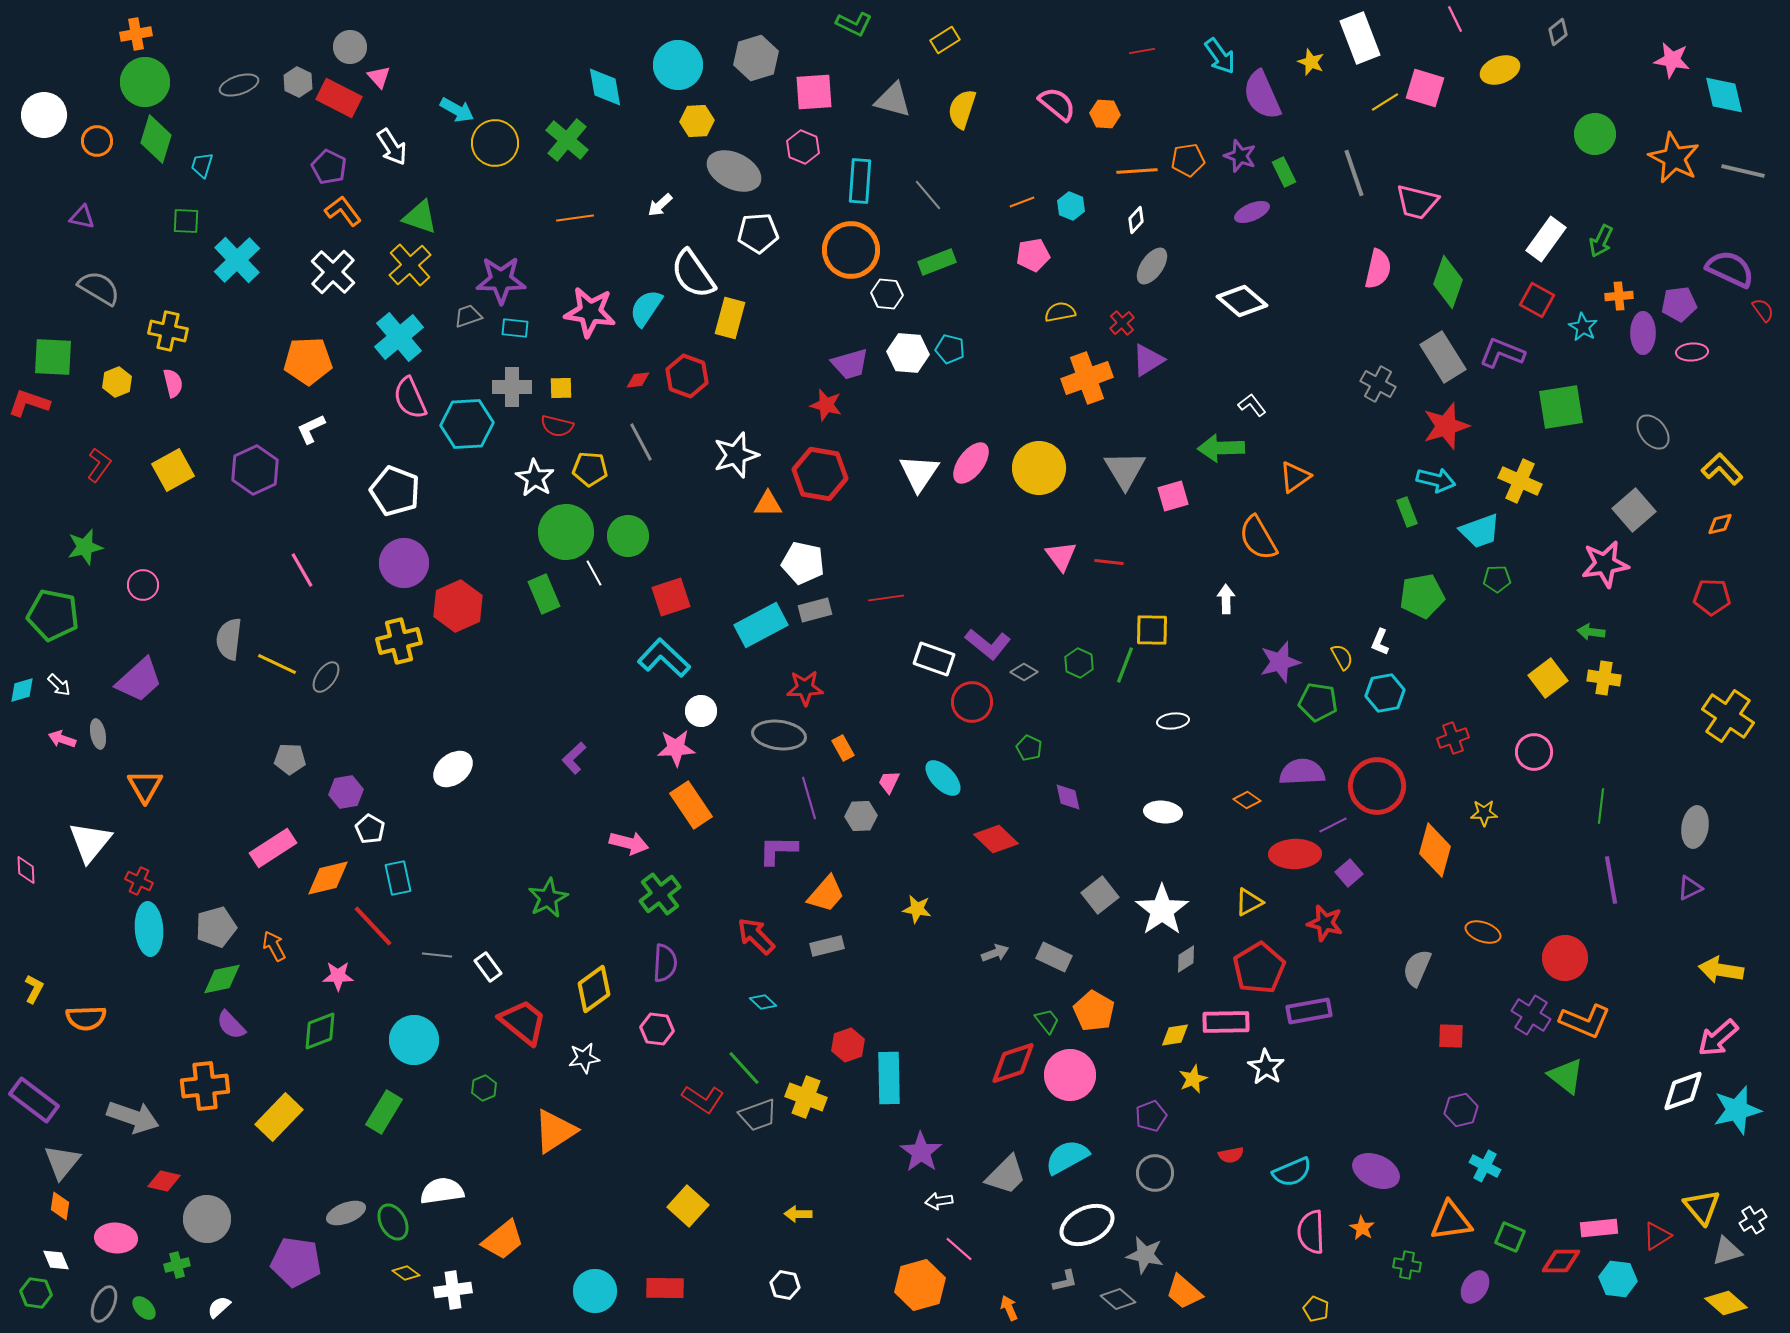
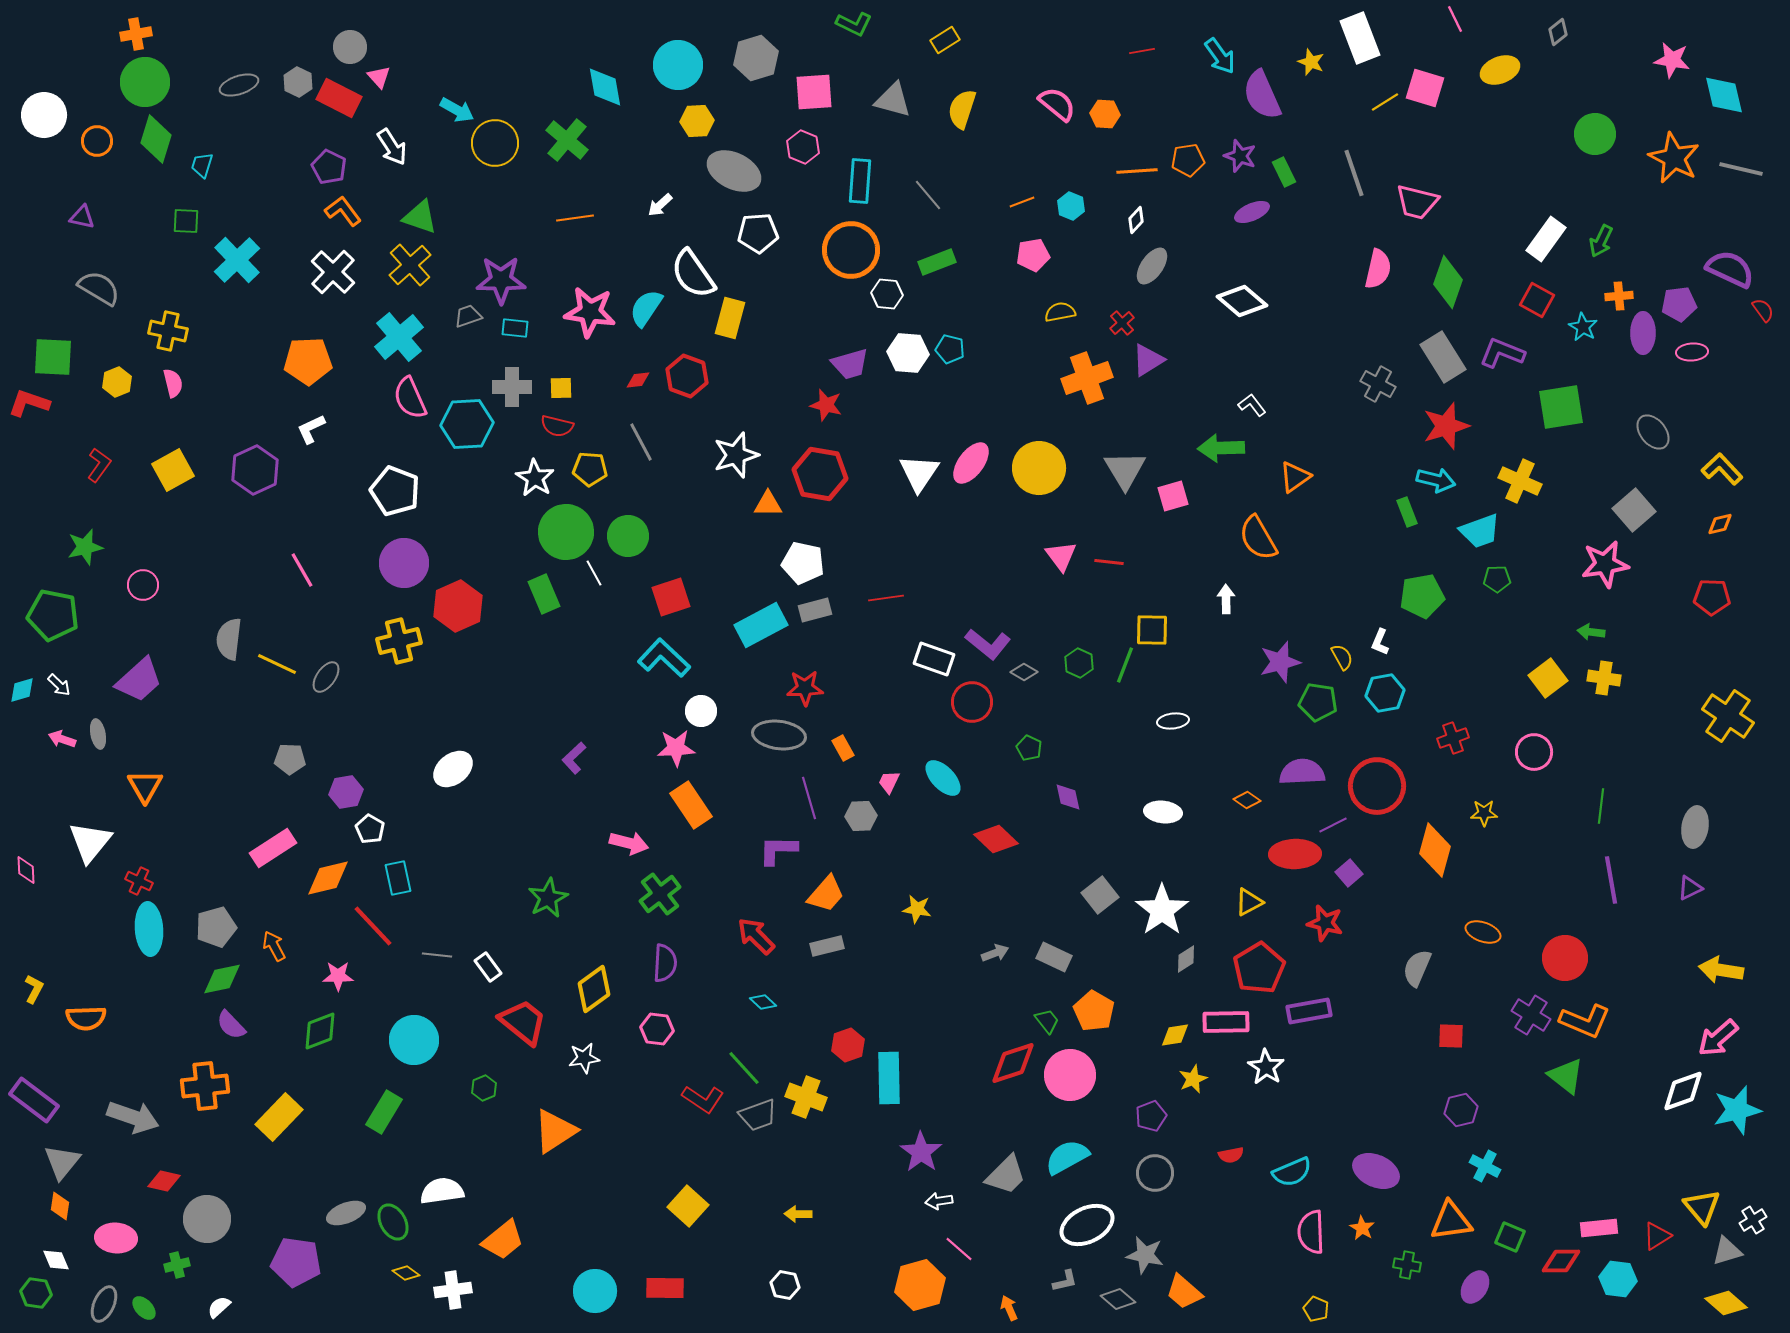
gray line at (1743, 171): moved 2 px left, 2 px up
